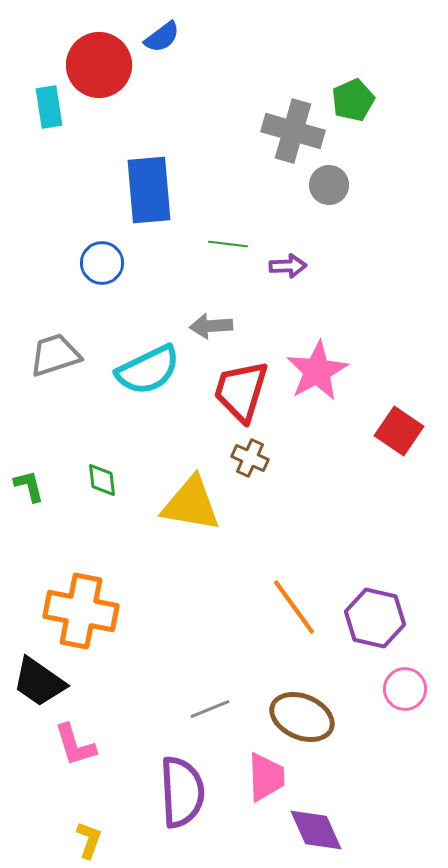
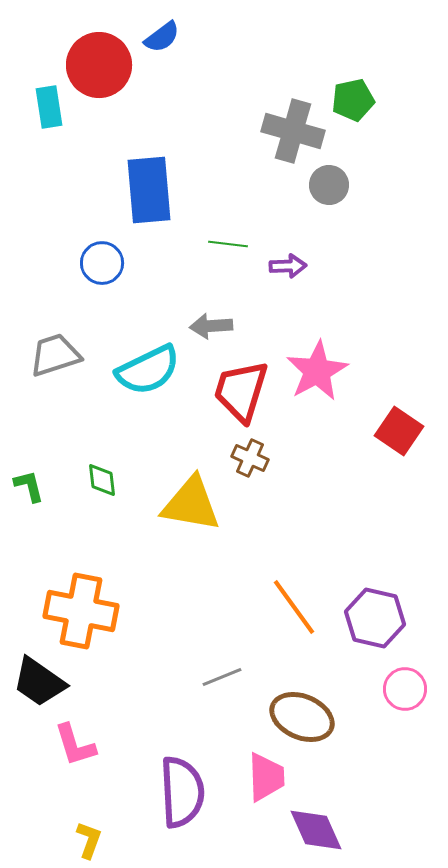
green pentagon: rotated 12 degrees clockwise
gray line: moved 12 px right, 32 px up
